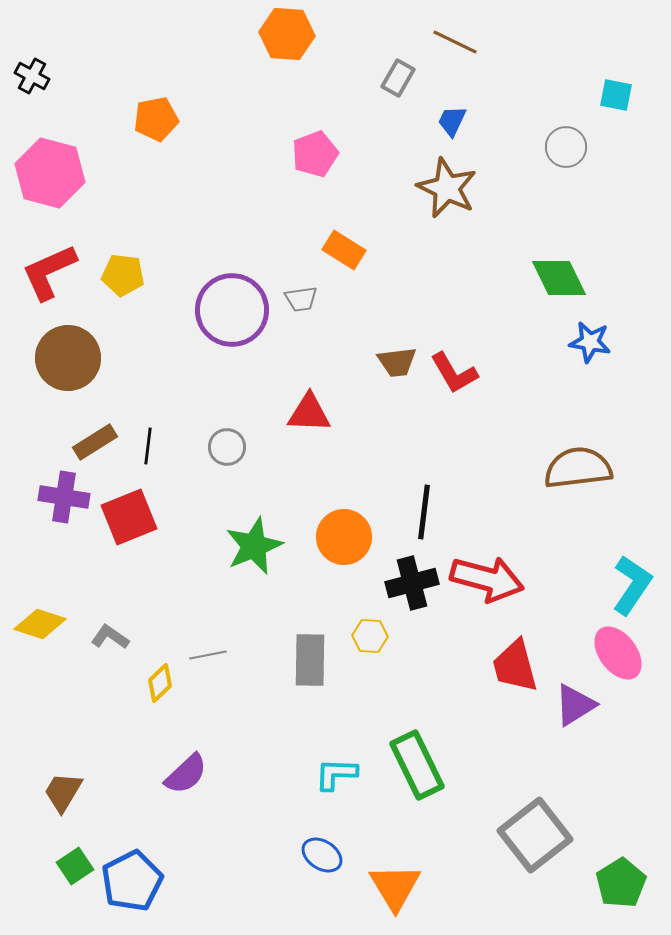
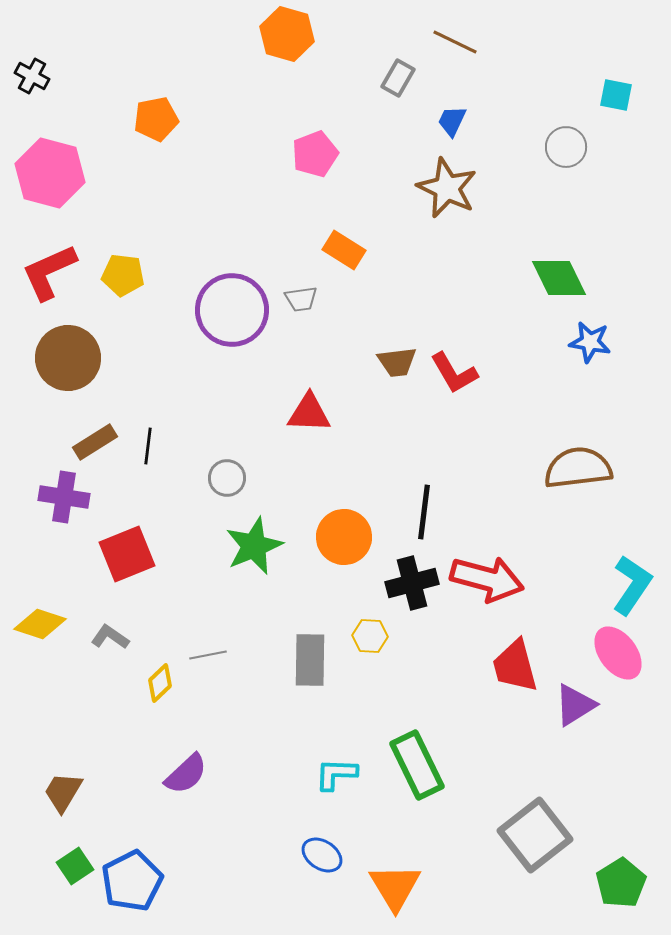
orange hexagon at (287, 34): rotated 12 degrees clockwise
gray circle at (227, 447): moved 31 px down
red square at (129, 517): moved 2 px left, 37 px down
